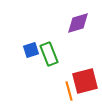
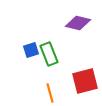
purple diamond: rotated 30 degrees clockwise
orange line: moved 19 px left, 2 px down
